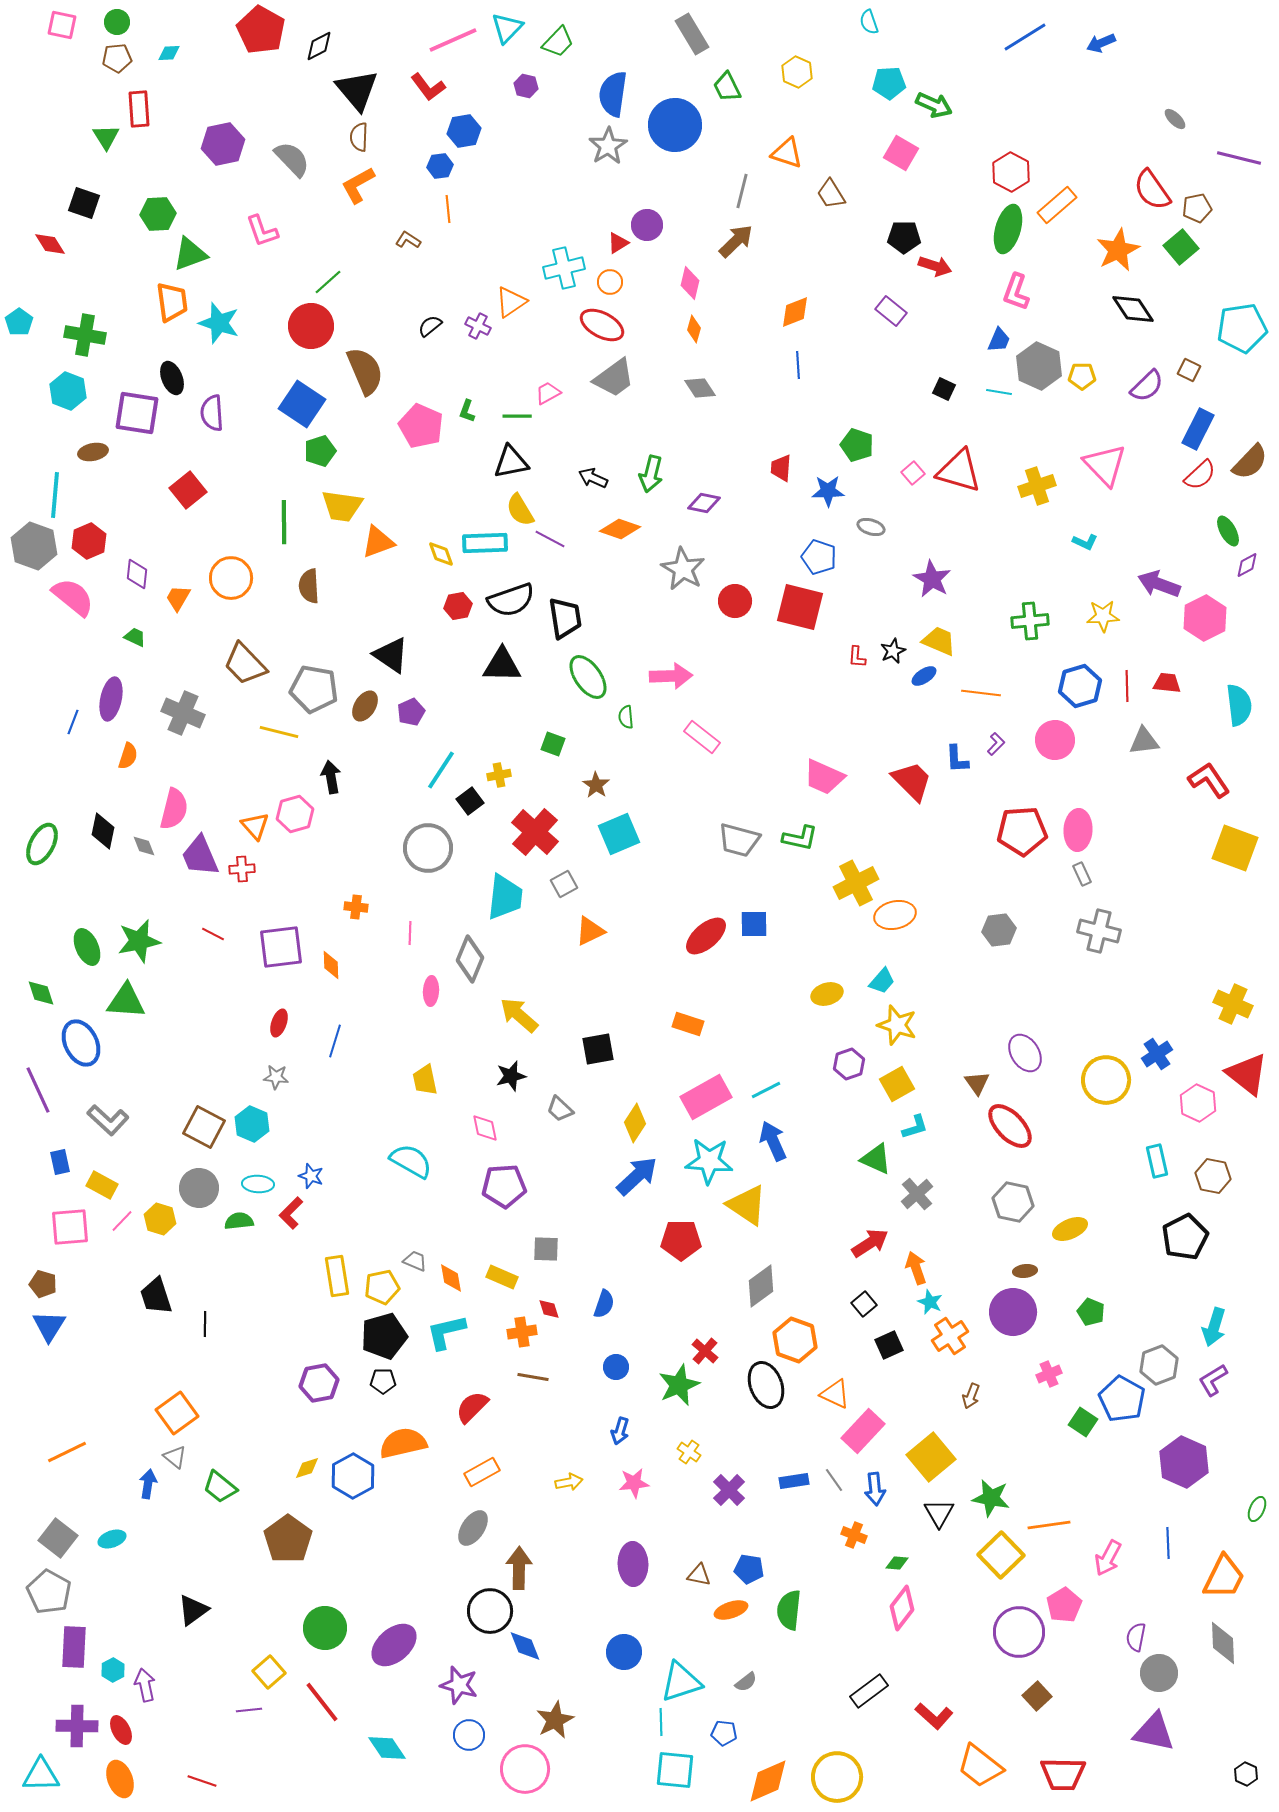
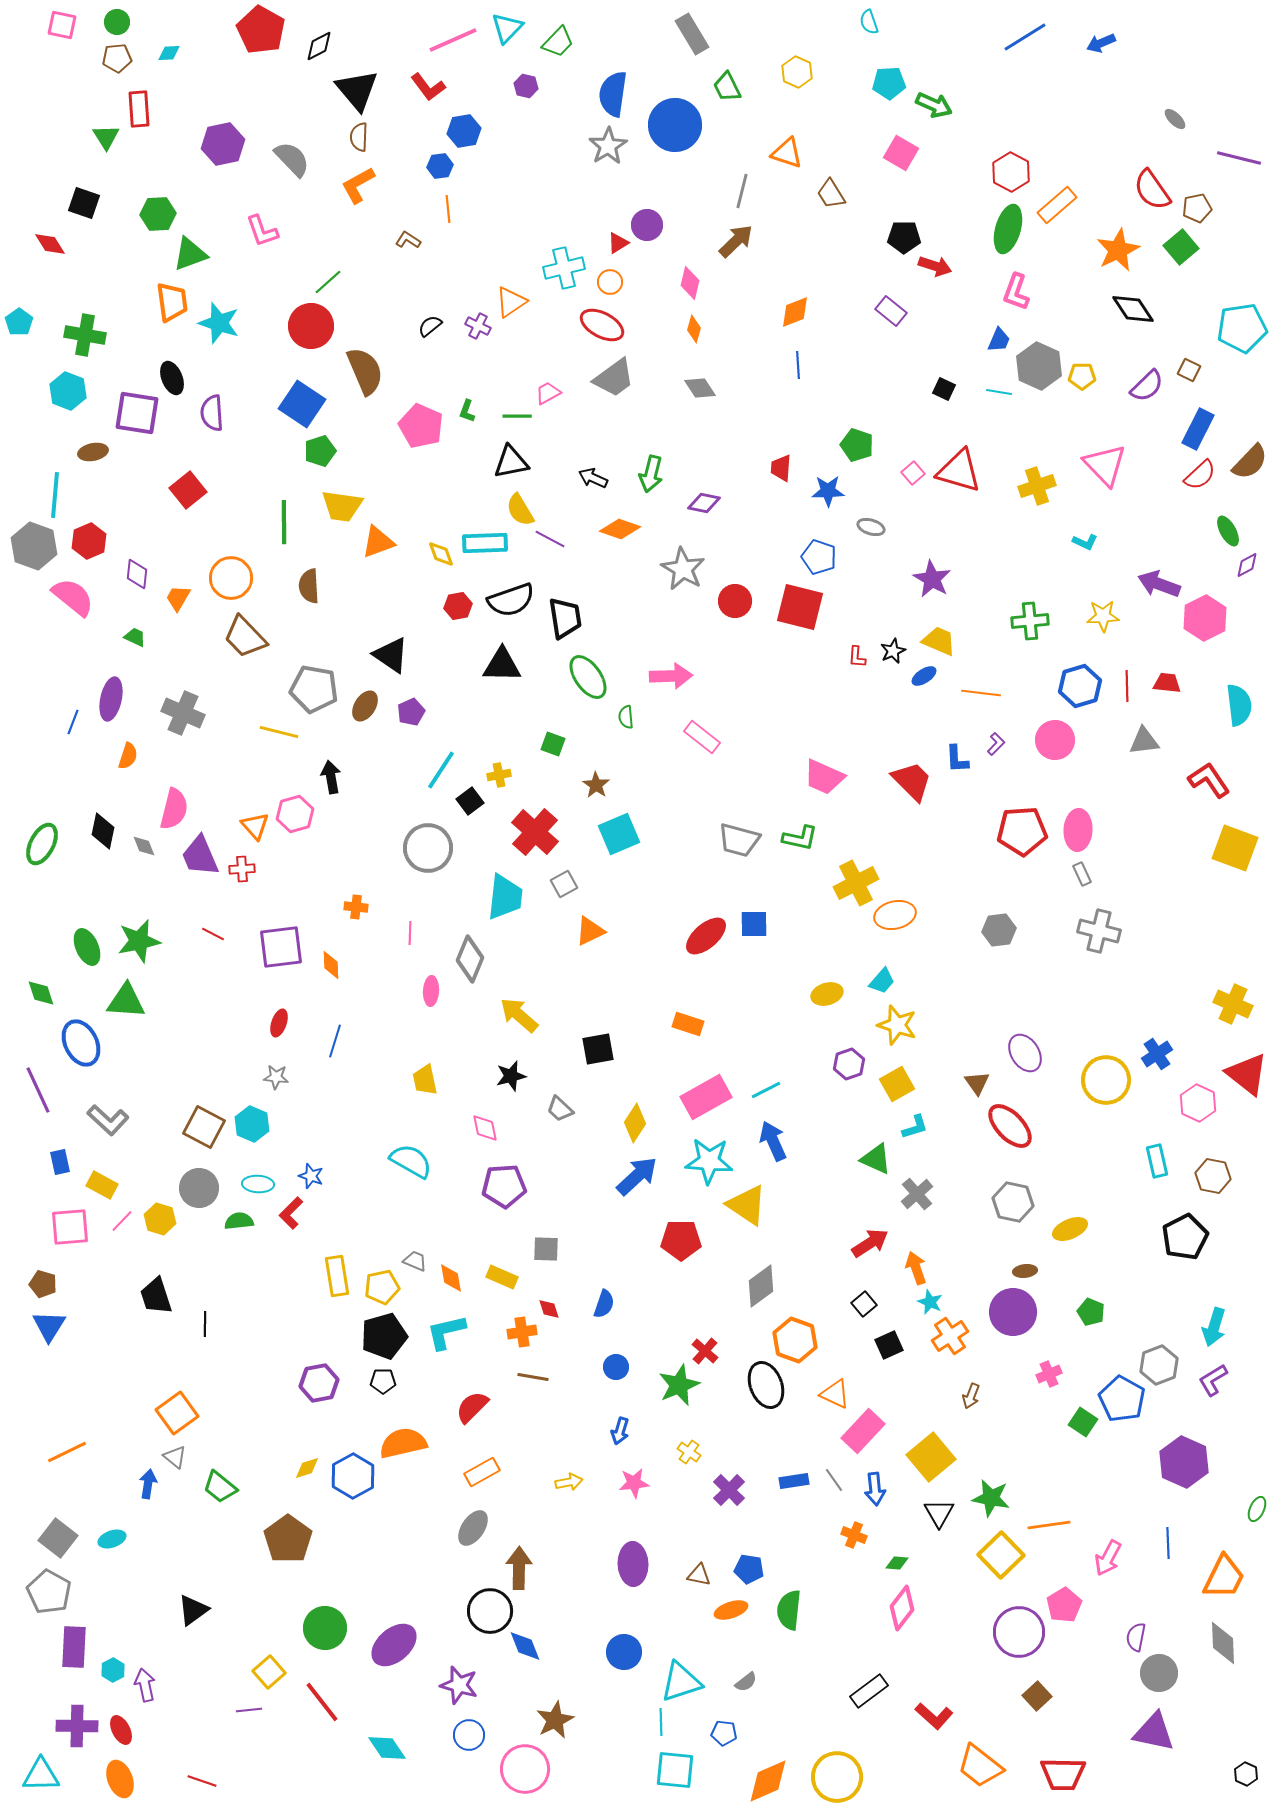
brown trapezoid at (245, 664): moved 27 px up
